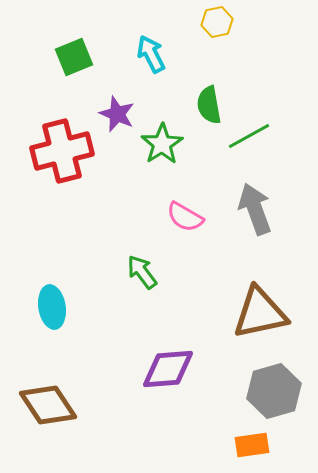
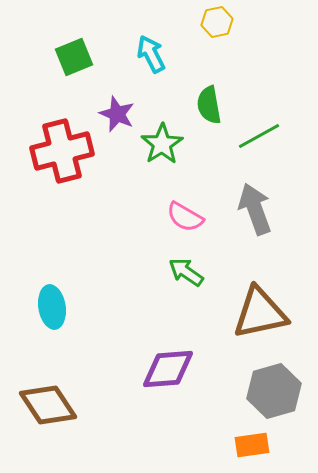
green line: moved 10 px right
green arrow: moved 44 px right; rotated 18 degrees counterclockwise
